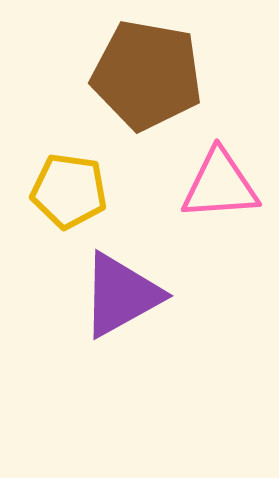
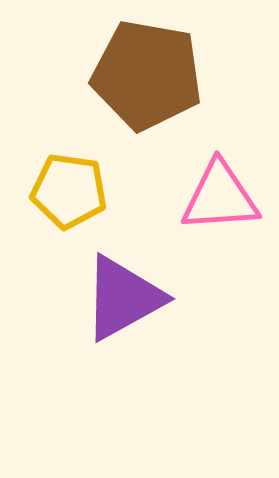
pink triangle: moved 12 px down
purple triangle: moved 2 px right, 3 px down
